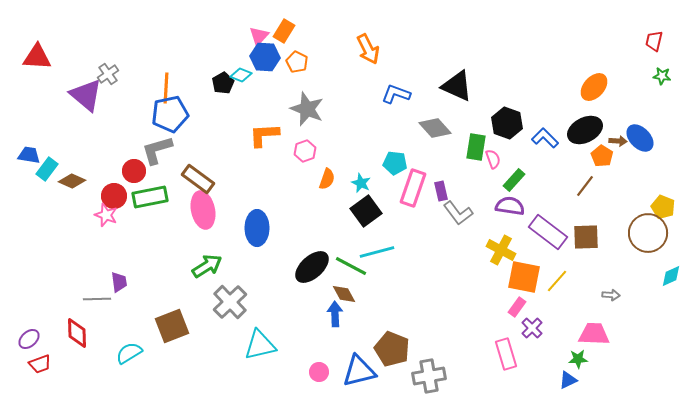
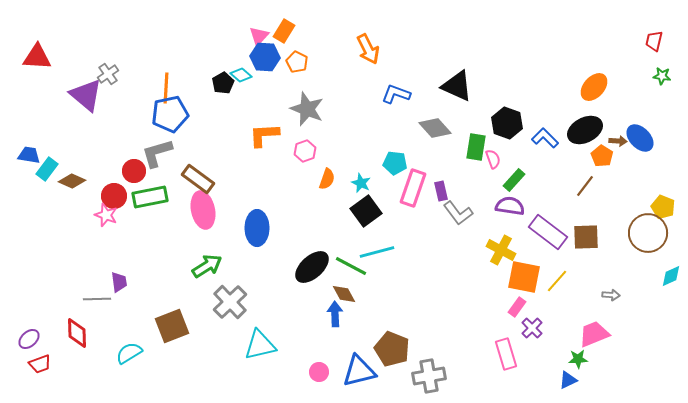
cyan diamond at (241, 75): rotated 20 degrees clockwise
gray L-shape at (157, 150): moved 3 px down
pink trapezoid at (594, 334): rotated 24 degrees counterclockwise
